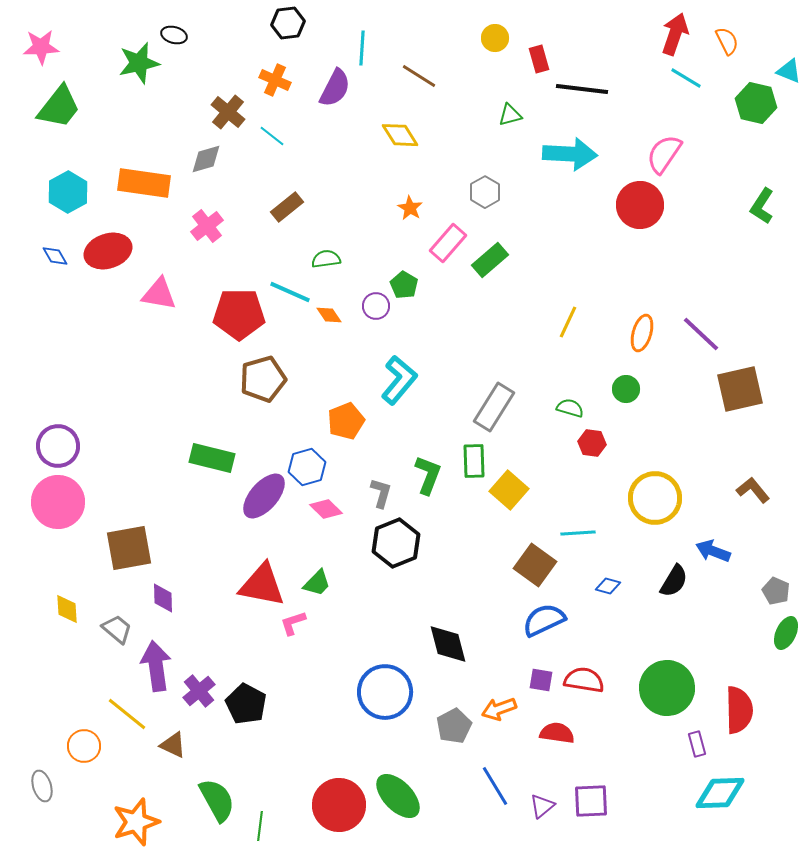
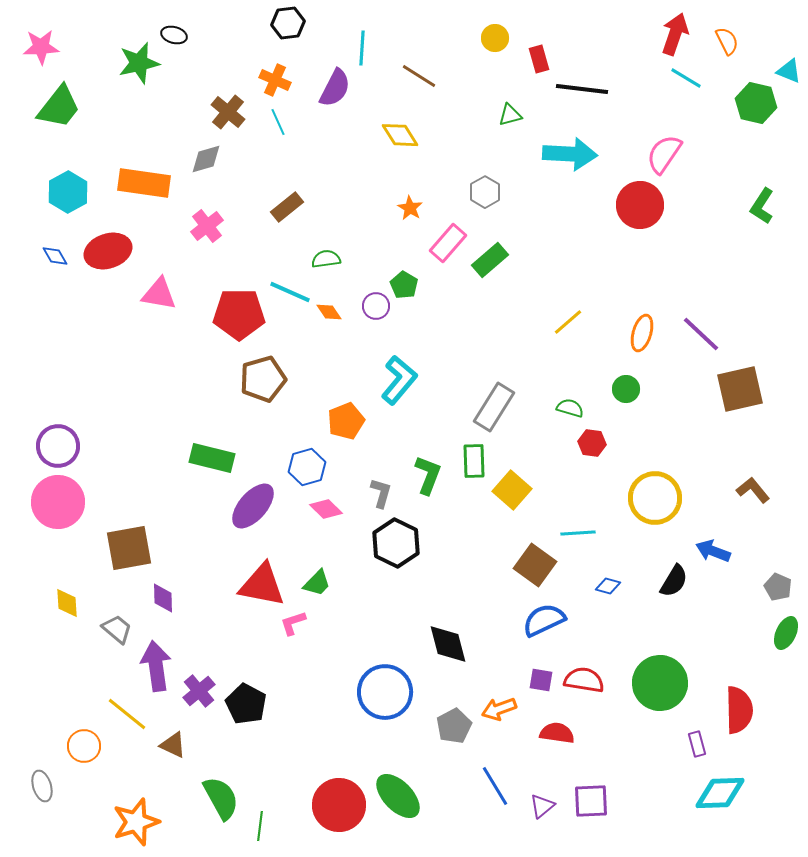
cyan line at (272, 136): moved 6 px right, 14 px up; rotated 28 degrees clockwise
orange diamond at (329, 315): moved 3 px up
yellow line at (568, 322): rotated 24 degrees clockwise
yellow square at (509, 490): moved 3 px right
purple ellipse at (264, 496): moved 11 px left, 10 px down
black hexagon at (396, 543): rotated 12 degrees counterclockwise
gray pentagon at (776, 591): moved 2 px right, 4 px up
yellow diamond at (67, 609): moved 6 px up
green circle at (667, 688): moved 7 px left, 5 px up
green semicircle at (217, 800): moved 4 px right, 2 px up
